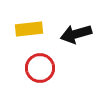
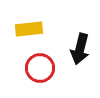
black arrow: moved 4 px right, 15 px down; rotated 60 degrees counterclockwise
